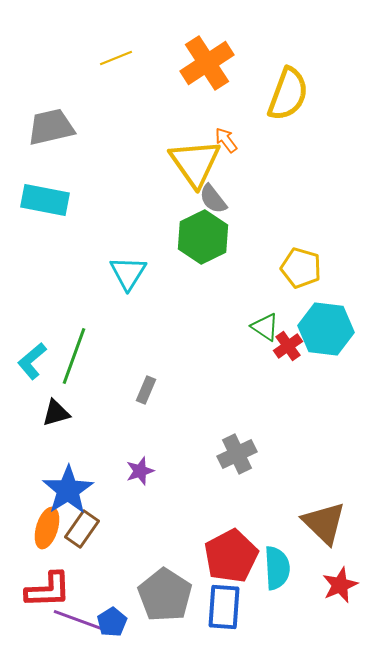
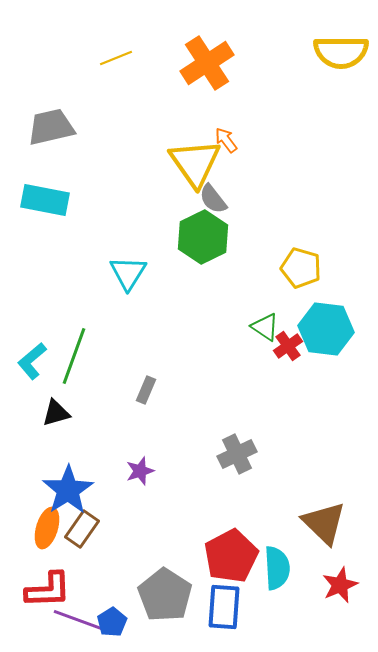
yellow semicircle: moved 53 px right, 42 px up; rotated 70 degrees clockwise
